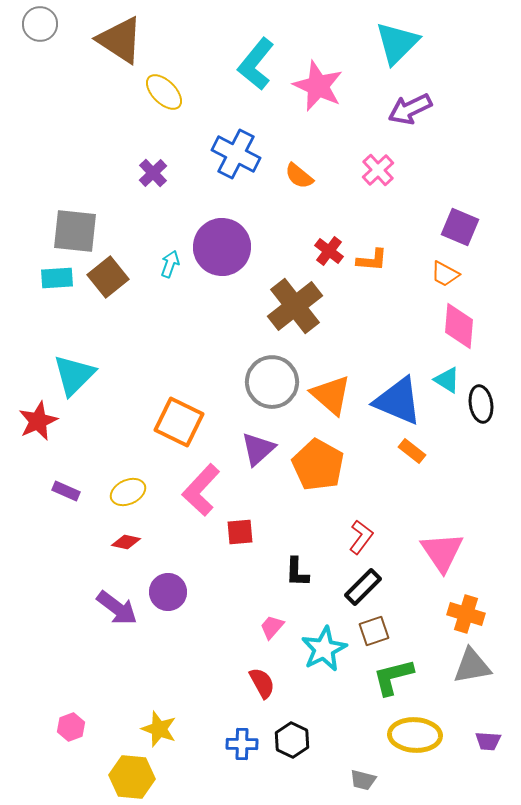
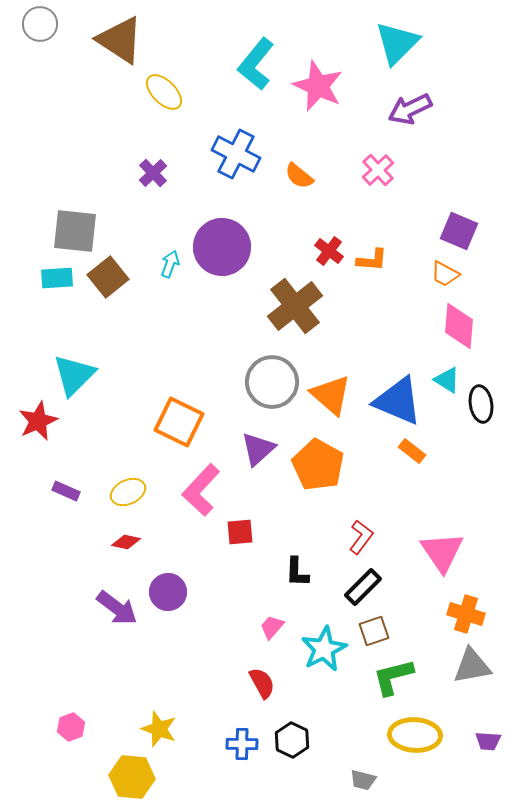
purple square at (460, 227): moved 1 px left, 4 px down
